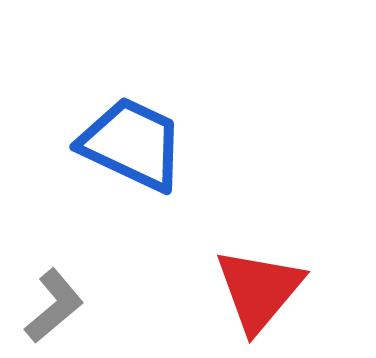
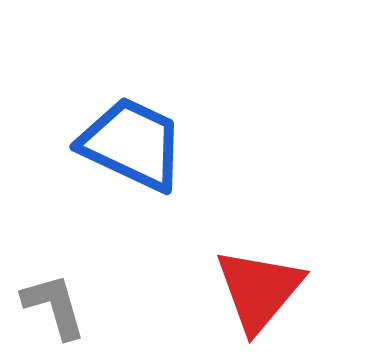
gray L-shape: rotated 66 degrees counterclockwise
